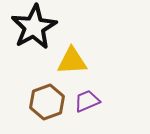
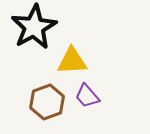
purple trapezoid: moved 5 px up; rotated 108 degrees counterclockwise
